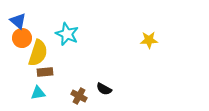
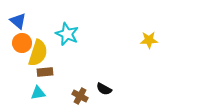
orange circle: moved 5 px down
brown cross: moved 1 px right
